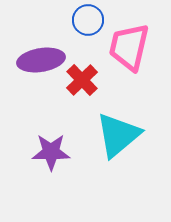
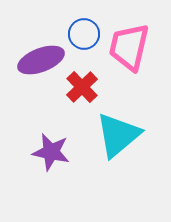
blue circle: moved 4 px left, 14 px down
purple ellipse: rotated 12 degrees counterclockwise
red cross: moved 7 px down
purple star: rotated 12 degrees clockwise
